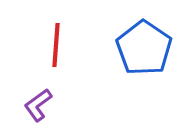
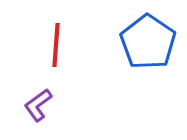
blue pentagon: moved 4 px right, 6 px up
